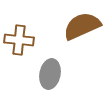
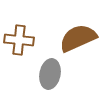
brown semicircle: moved 4 px left, 12 px down
